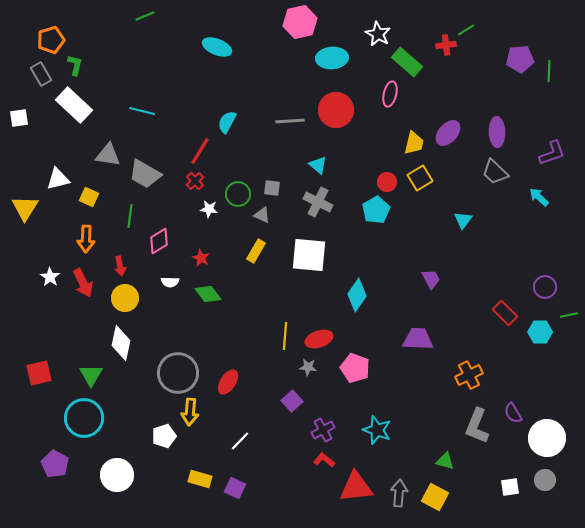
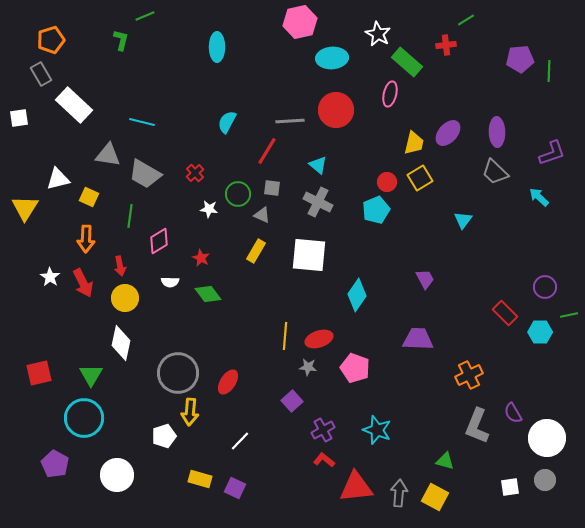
green line at (466, 30): moved 10 px up
cyan ellipse at (217, 47): rotated 68 degrees clockwise
green L-shape at (75, 65): moved 46 px right, 25 px up
cyan line at (142, 111): moved 11 px down
red line at (200, 151): moved 67 px right
red cross at (195, 181): moved 8 px up
cyan pentagon at (376, 210): rotated 8 degrees clockwise
purple trapezoid at (431, 279): moved 6 px left
